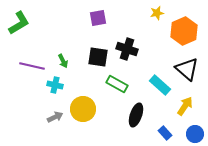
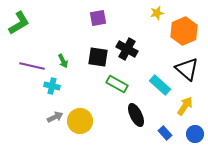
black cross: rotated 10 degrees clockwise
cyan cross: moved 3 px left, 1 px down
yellow circle: moved 3 px left, 12 px down
black ellipse: rotated 45 degrees counterclockwise
